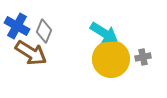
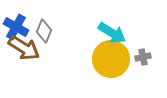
blue cross: moved 1 px left, 1 px down
cyan arrow: moved 8 px right
brown arrow: moved 7 px left, 5 px up
